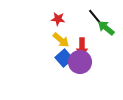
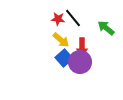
black line: moved 23 px left
